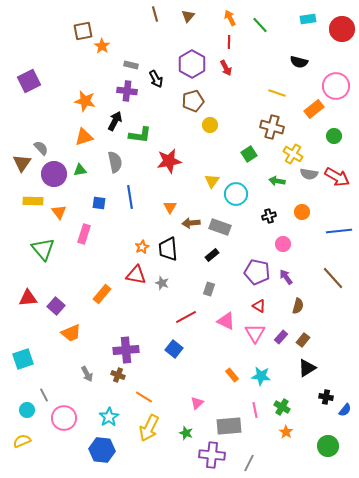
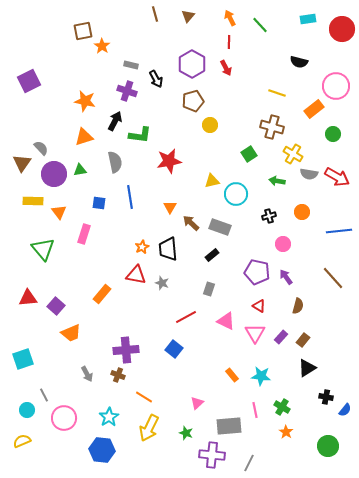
purple cross at (127, 91): rotated 12 degrees clockwise
green circle at (334, 136): moved 1 px left, 2 px up
yellow triangle at (212, 181): rotated 42 degrees clockwise
brown arrow at (191, 223): rotated 48 degrees clockwise
